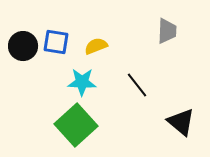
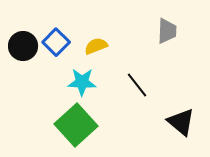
blue square: rotated 36 degrees clockwise
